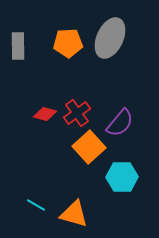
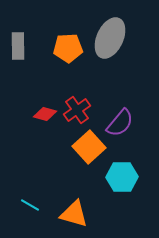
orange pentagon: moved 5 px down
red cross: moved 3 px up
cyan line: moved 6 px left
